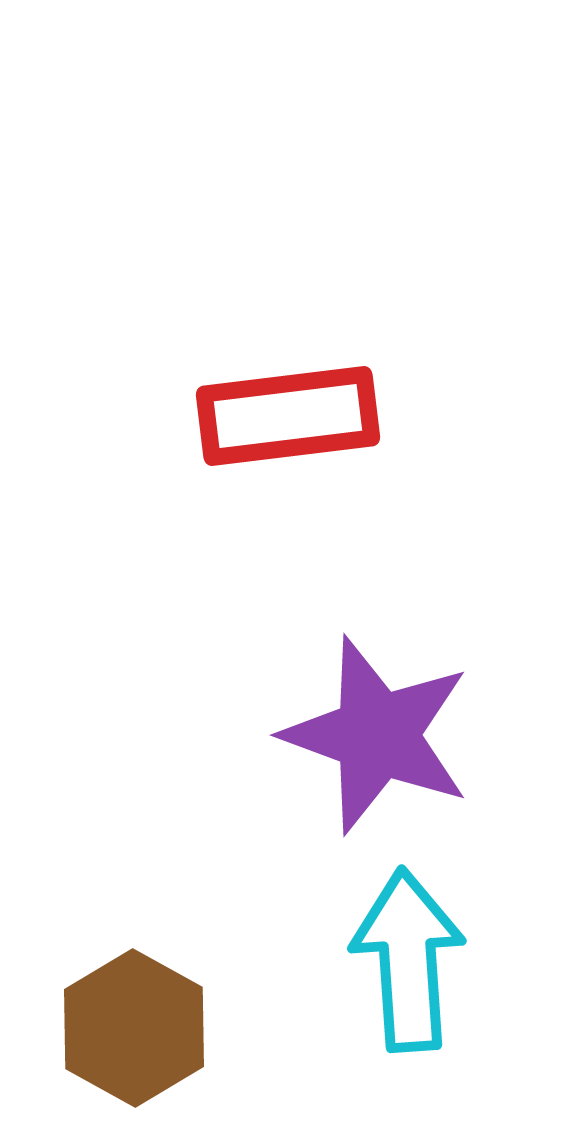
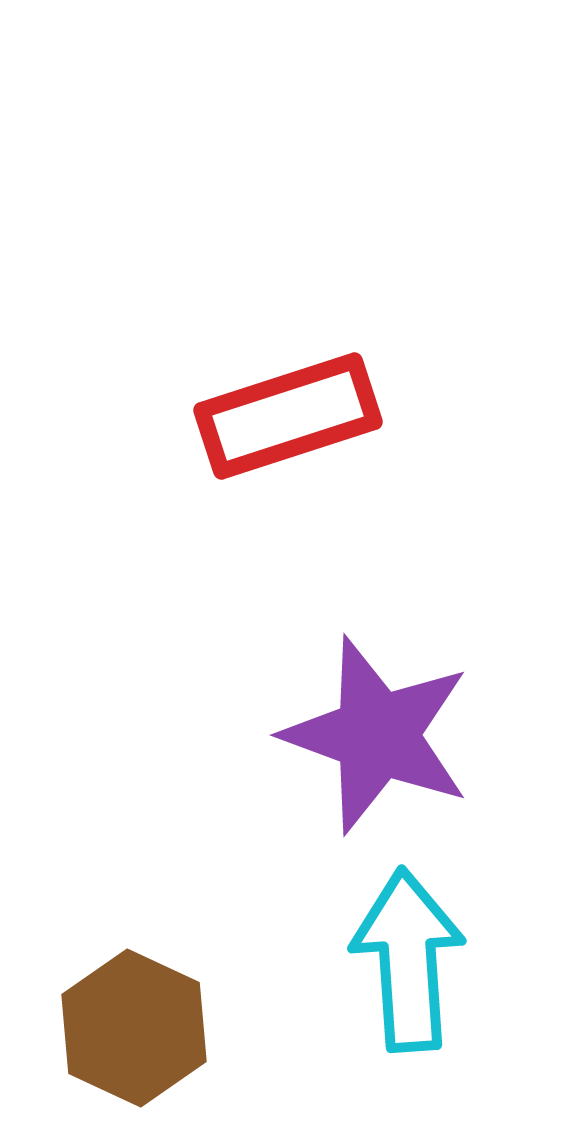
red rectangle: rotated 11 degrees counterclockwise
brown hexagon: rotated 4 degrees counterclockwise
